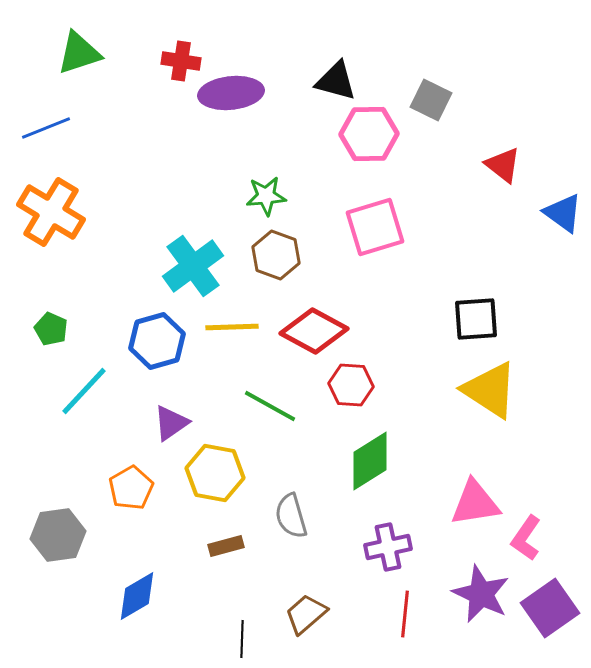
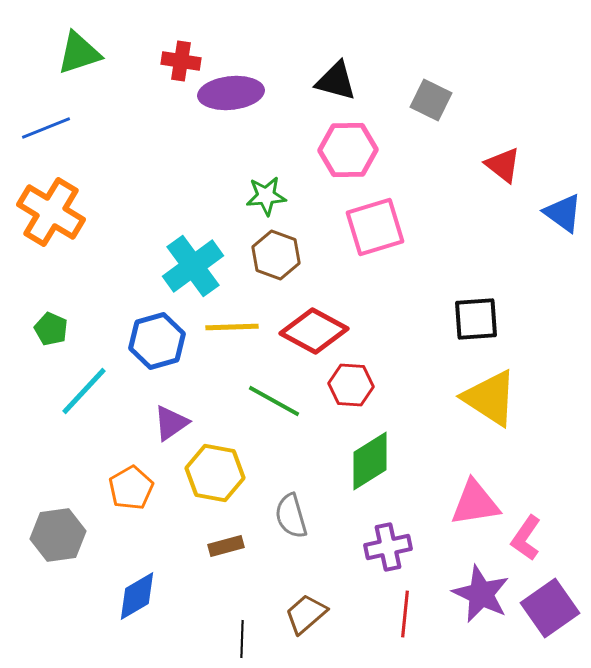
pink hexagon: moved 21 px left, 16 px down
yellow triangle: moved 8 px down
green line: moved 4 px right, 5 px up
